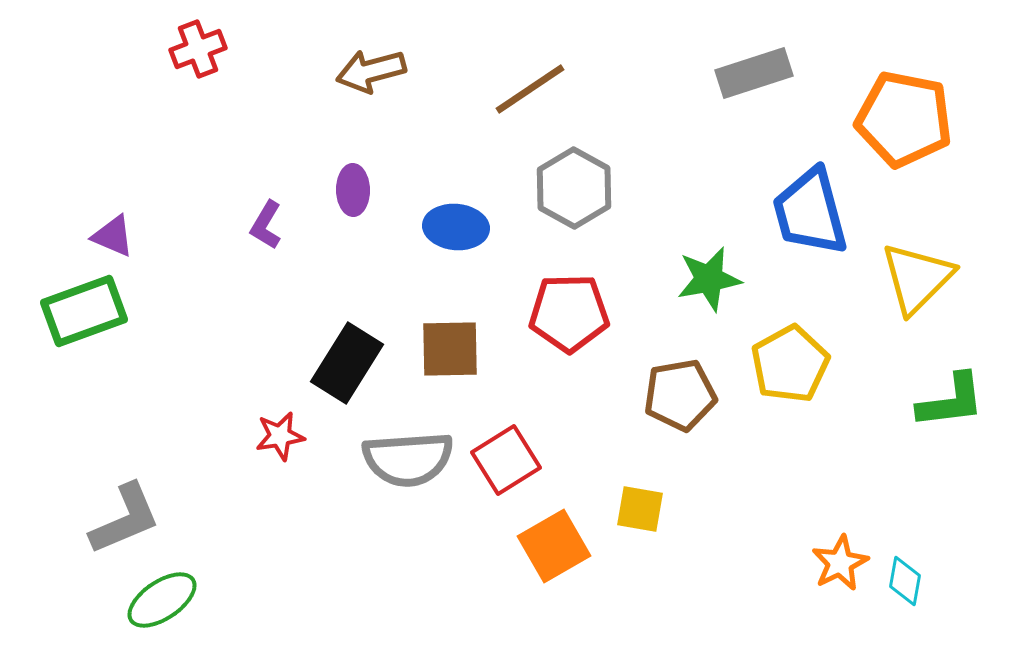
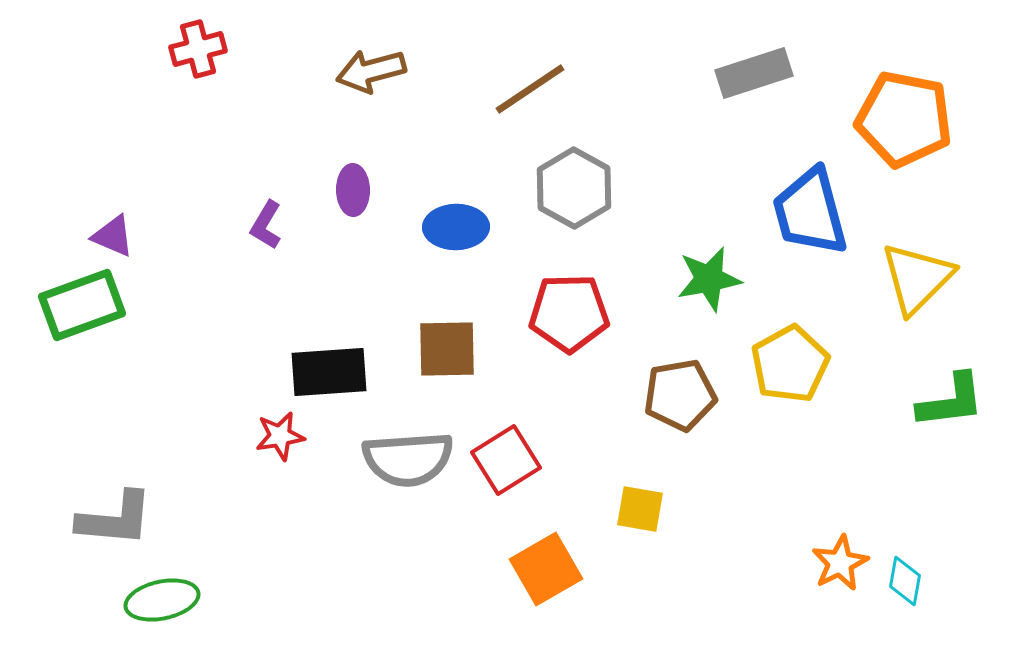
red cross: rotated 6 degrees clockwise
blue ellipse: rotated 6 degrees counterclockwise
green rectangle: moved 2 px left, 6 px up
brown square: moved 3 px left
black rectangle: moved 18 px left, 9 px down; rotated 54 degrees clockwise
gray L-shape: moved 10 px left; rotated 28 degrees clockwise
orange square: moved 8 px left, 23 px down
green ellipse: rotated 22 degrees clockwise
